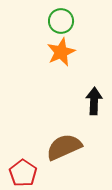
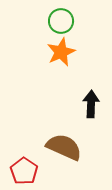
black arrow: moved 3 px left, 3 px down
brown semicircle: rotated 48 degrees clockwise
red pentagon: moved 1 px right, 2 px up
